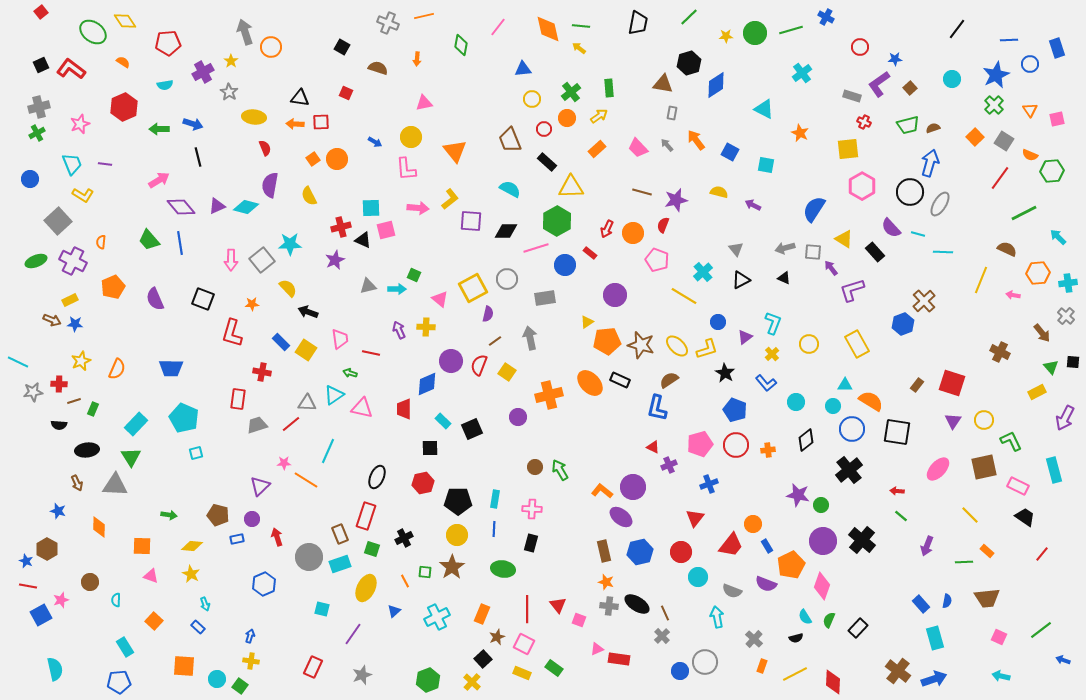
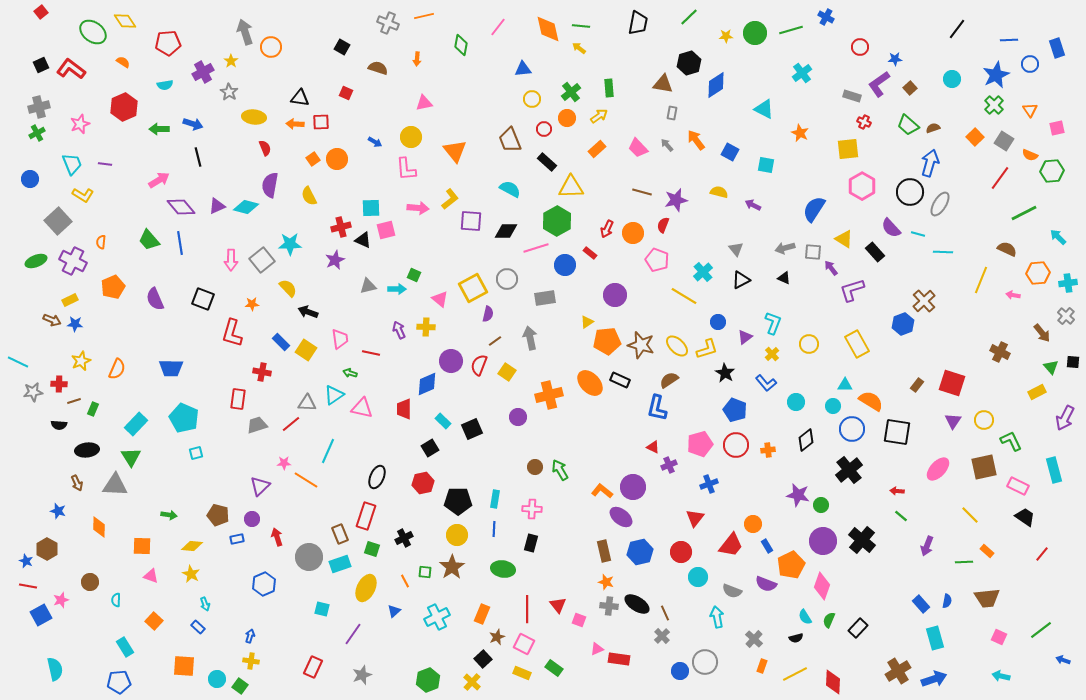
pink square at (1057, 119): moved 9 px down
green trapezoid at (908, 125): rotated 55 degrees clockwise
black square at (430, 448): rotated 30 degrees counterclockwise
brown cross at (898, 671): rotated 20 degrees clockwise
